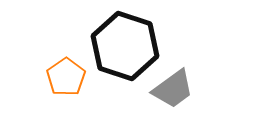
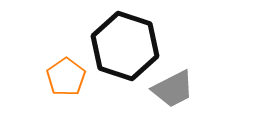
gray trapezoid: rotated 9 degrees clockwise
